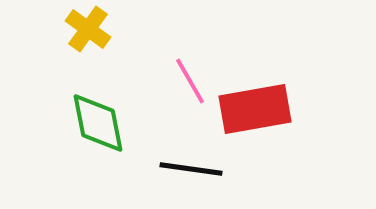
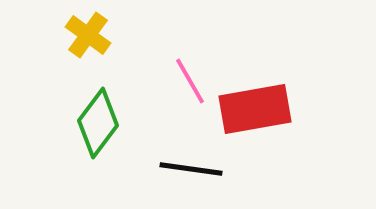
yellow cross: moved 6 px down
green diamond: rotated 48 degrees clockwise
